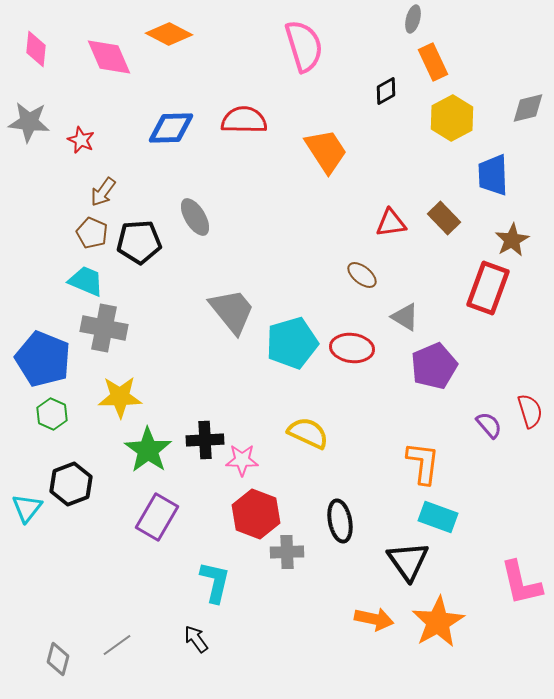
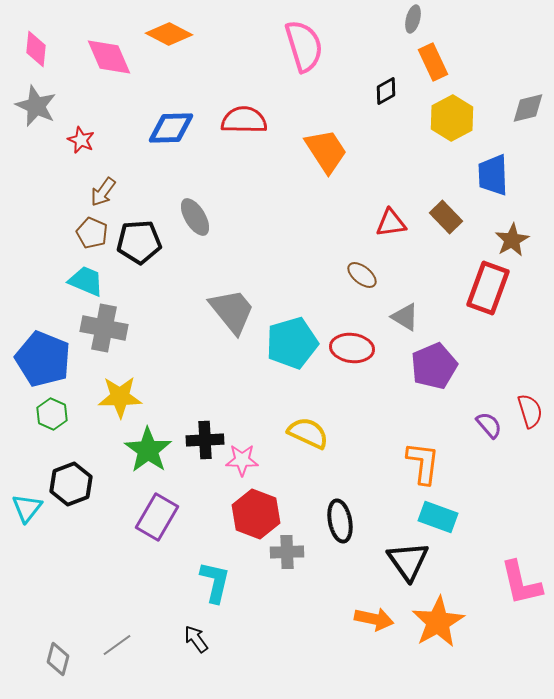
gray star at (29, 122): moved 7 px right, 16 px up; rotated 18 degrees clockwise
brown rectangle at (444, 218): moved 2 px right, 1 px up
